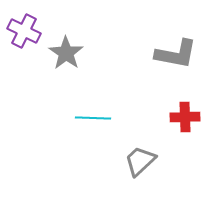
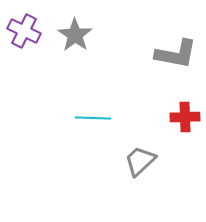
gray star: moved 9 px right, 18 px up
